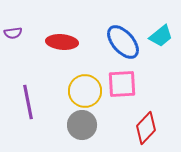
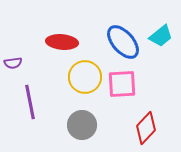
purple semicircle: moved 30 px down
yellow circle: moved 14 px up
purple line: moved 2 px right
